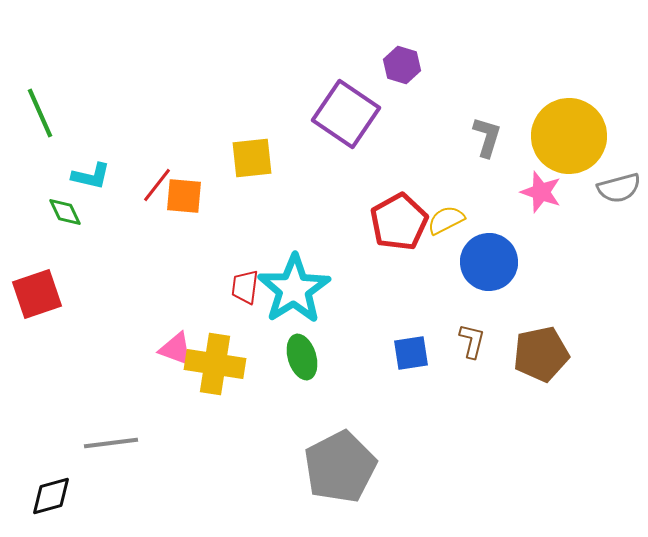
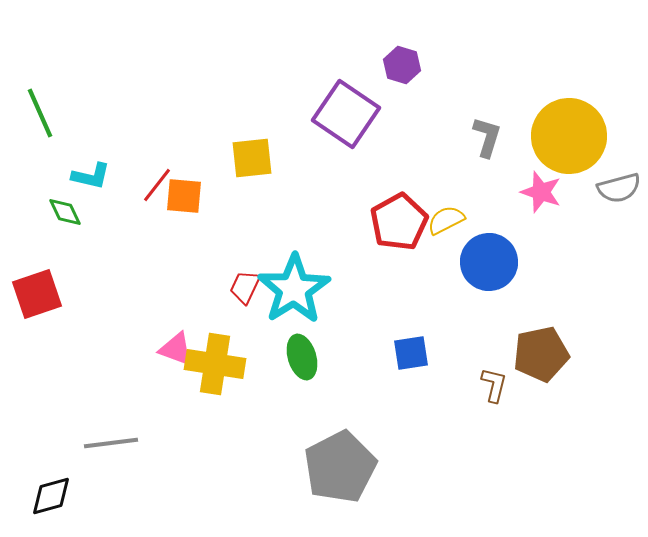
red trapezoid: rotated 18 degrees clockwise
brown L-shape: moved 22 px right, 44 px down
